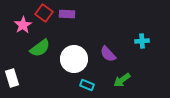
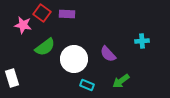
red square: moved 2 px left
pink star: rotated 30 degrees counterclockwise
green semicircle: moved 5 px right, 1 px up
green arrow: moved 1 px left, 1 px down
